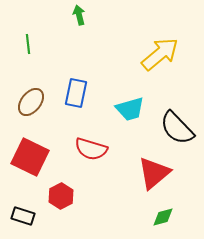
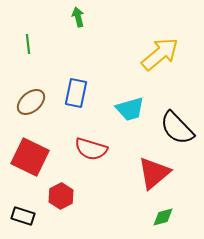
green arrow: moved 1 px left, 2 px down
brown ellipse: rotated 12 degrees clockwise
